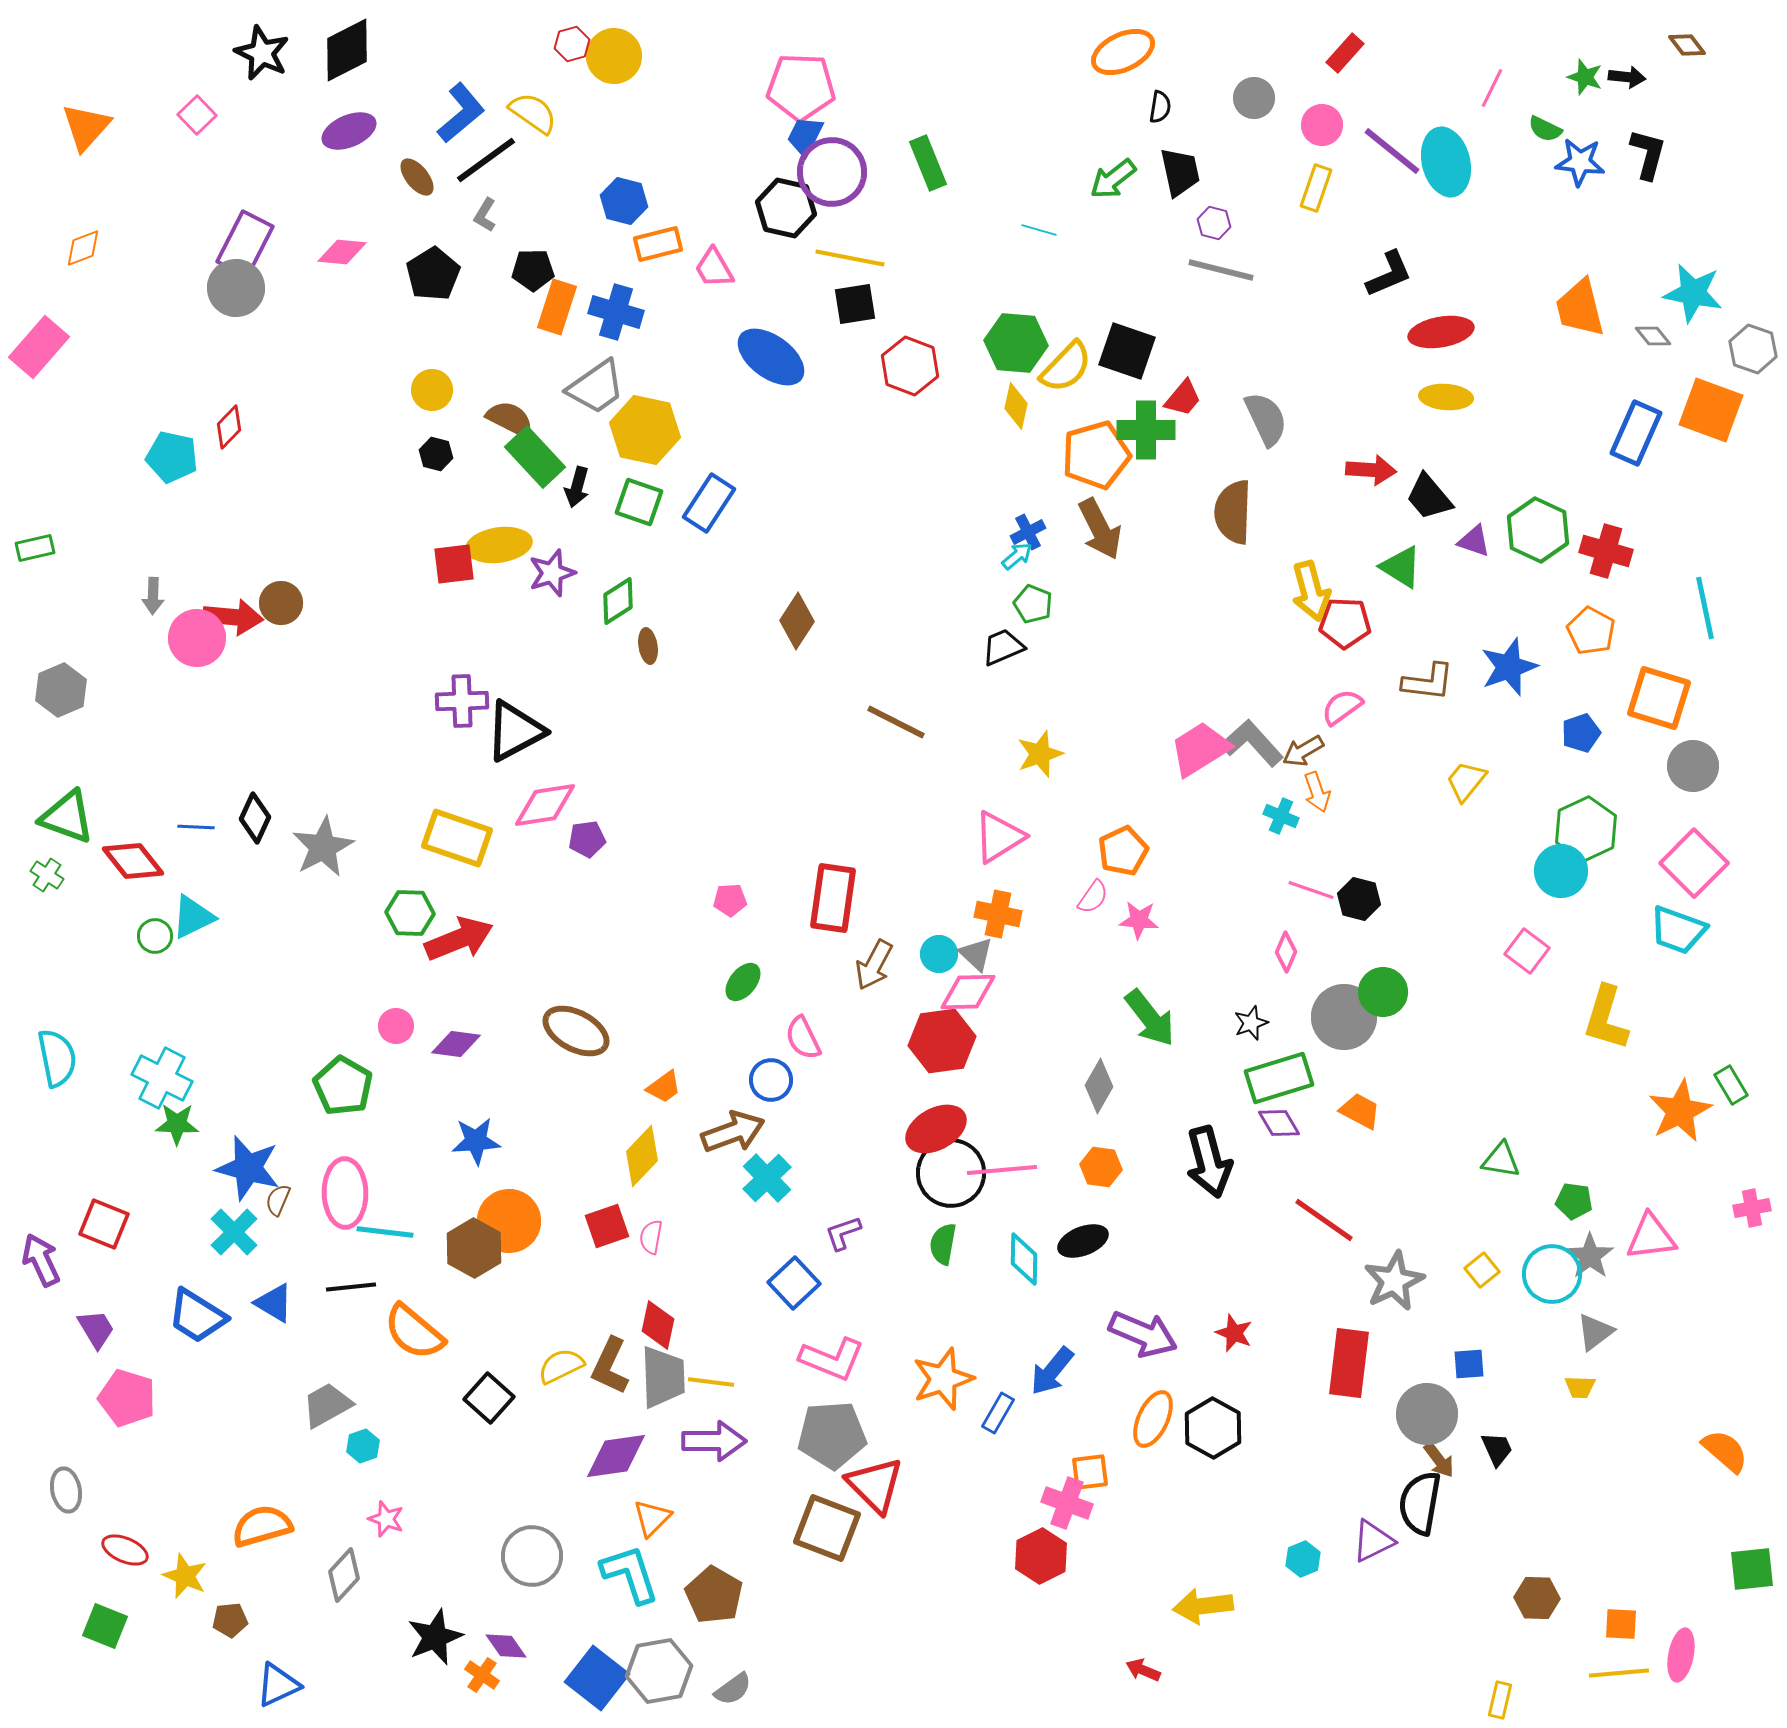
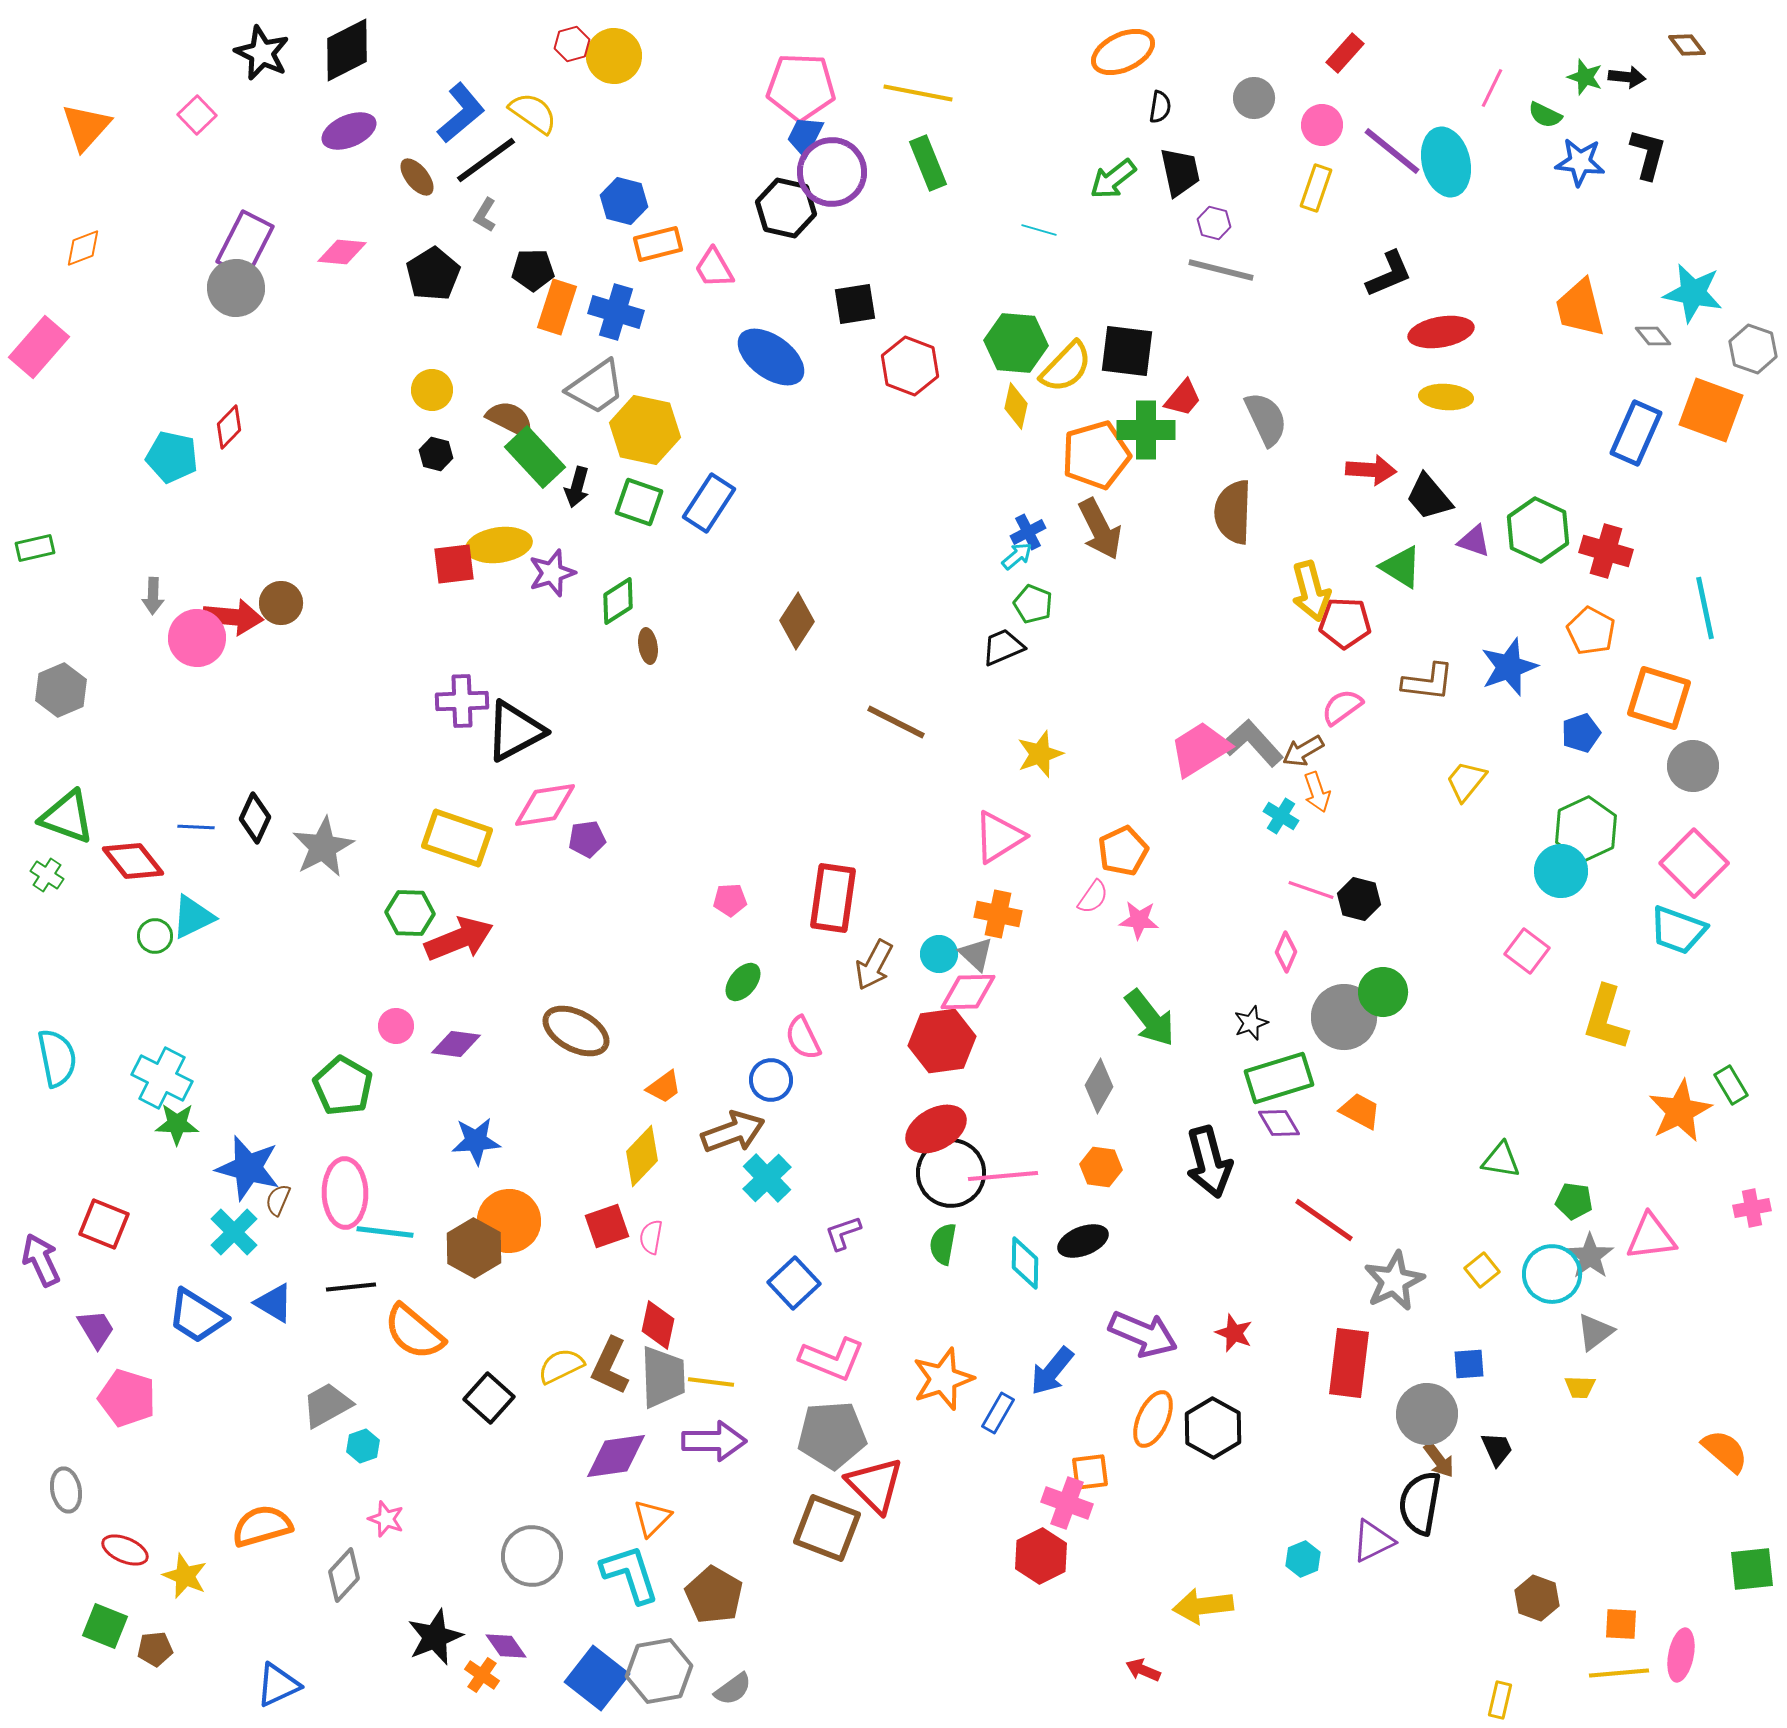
green semicircle at (1545, 129): moved 14 px up
yellow line at (850, 258): moved 68 px right, 165 px up
black square at (1127, 351): rotated 12 degrees counterclockwise
cyan cross at (1281, 816): rotated 8 degrees clockwise
pink line at (1002, 1170): moved 1 px right, 6 px down
cyan diamond at (1024, 1259): moved 1 px right, 4 px down
brown hexagon at (1537, 1598): rotated 18 degrees clockwise
brown pentagon at (230, 1620): moved 75 px left, 29 px down
